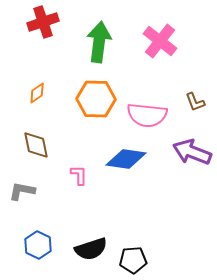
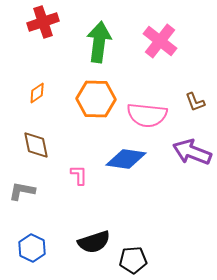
blue hexagon: moved 6 px left, 3 px down
black semicircle: moved 3 px right, 7 px up
